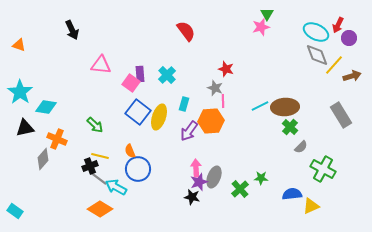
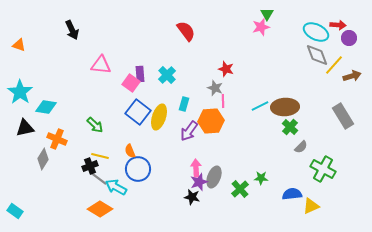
red arrow at (338, 25): rotated 112 degrees counterclockwise
gray rectangle at (341, 115): moved 2 px right, 1 px down
gray diamond at (43, 159): rotated 10 degrees counterclockwise
